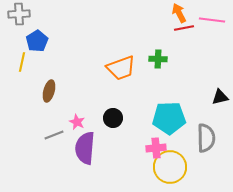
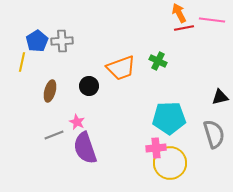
gray cross: moved 43 px right, 27 px down
green cross: moved 2 px down; rotated 24 degrees clockwise
brown ellipse: moved 1 px right
black circle: moved 24 px left, 32 px up
gray semicircle: moved 8 px right, 4 px up; rotated 16 degrees counterclockwise
purple semicircle: rotated 24 degrees counterclockwise
yellow circle: moved 4 px up
